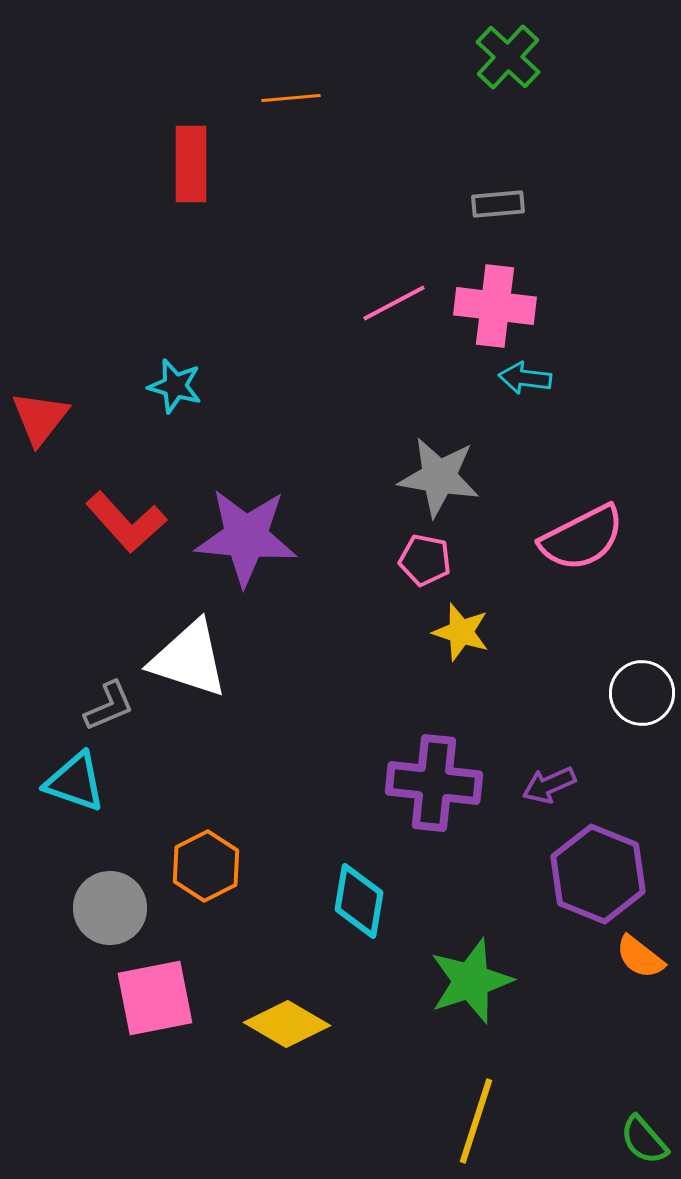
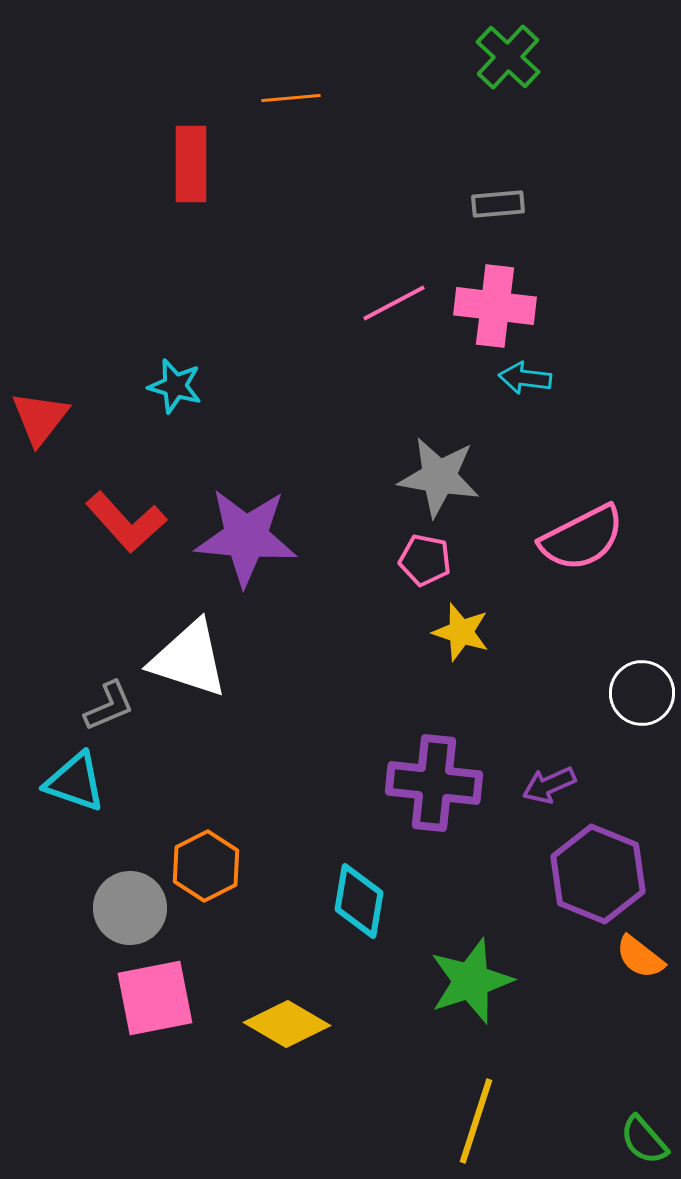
gray circle: moved 20 px right
